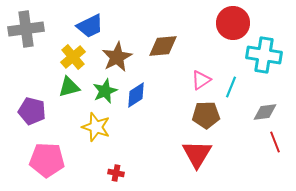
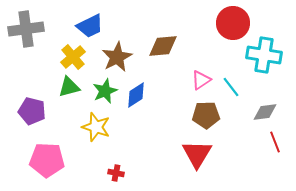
cyan line: rotated 60 degrees counterclockwise
